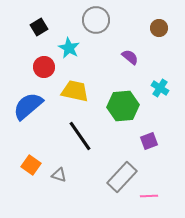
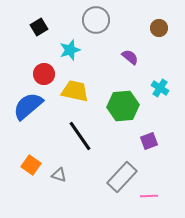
cyan star: moved 1 px right, 2 px down; rotated 25 degrees clockwise
red circle: moved 7 px down
